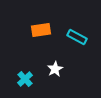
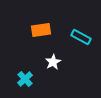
cyan rectangle: moved 4 px right
white star: moved 2 px left, 7 px up
